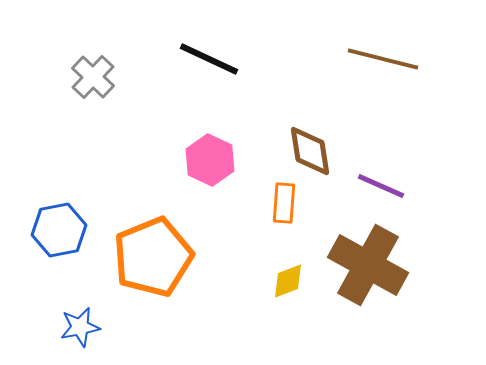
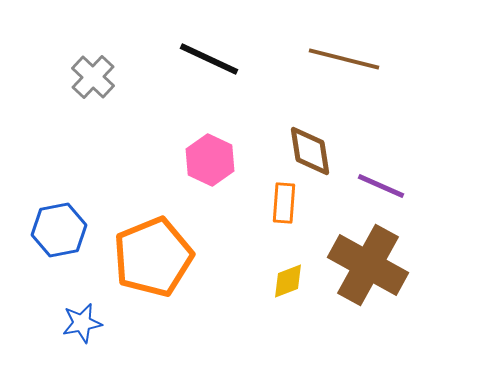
brown line: moved 39 px left
blue star: moved 2 px right, 4 px up
